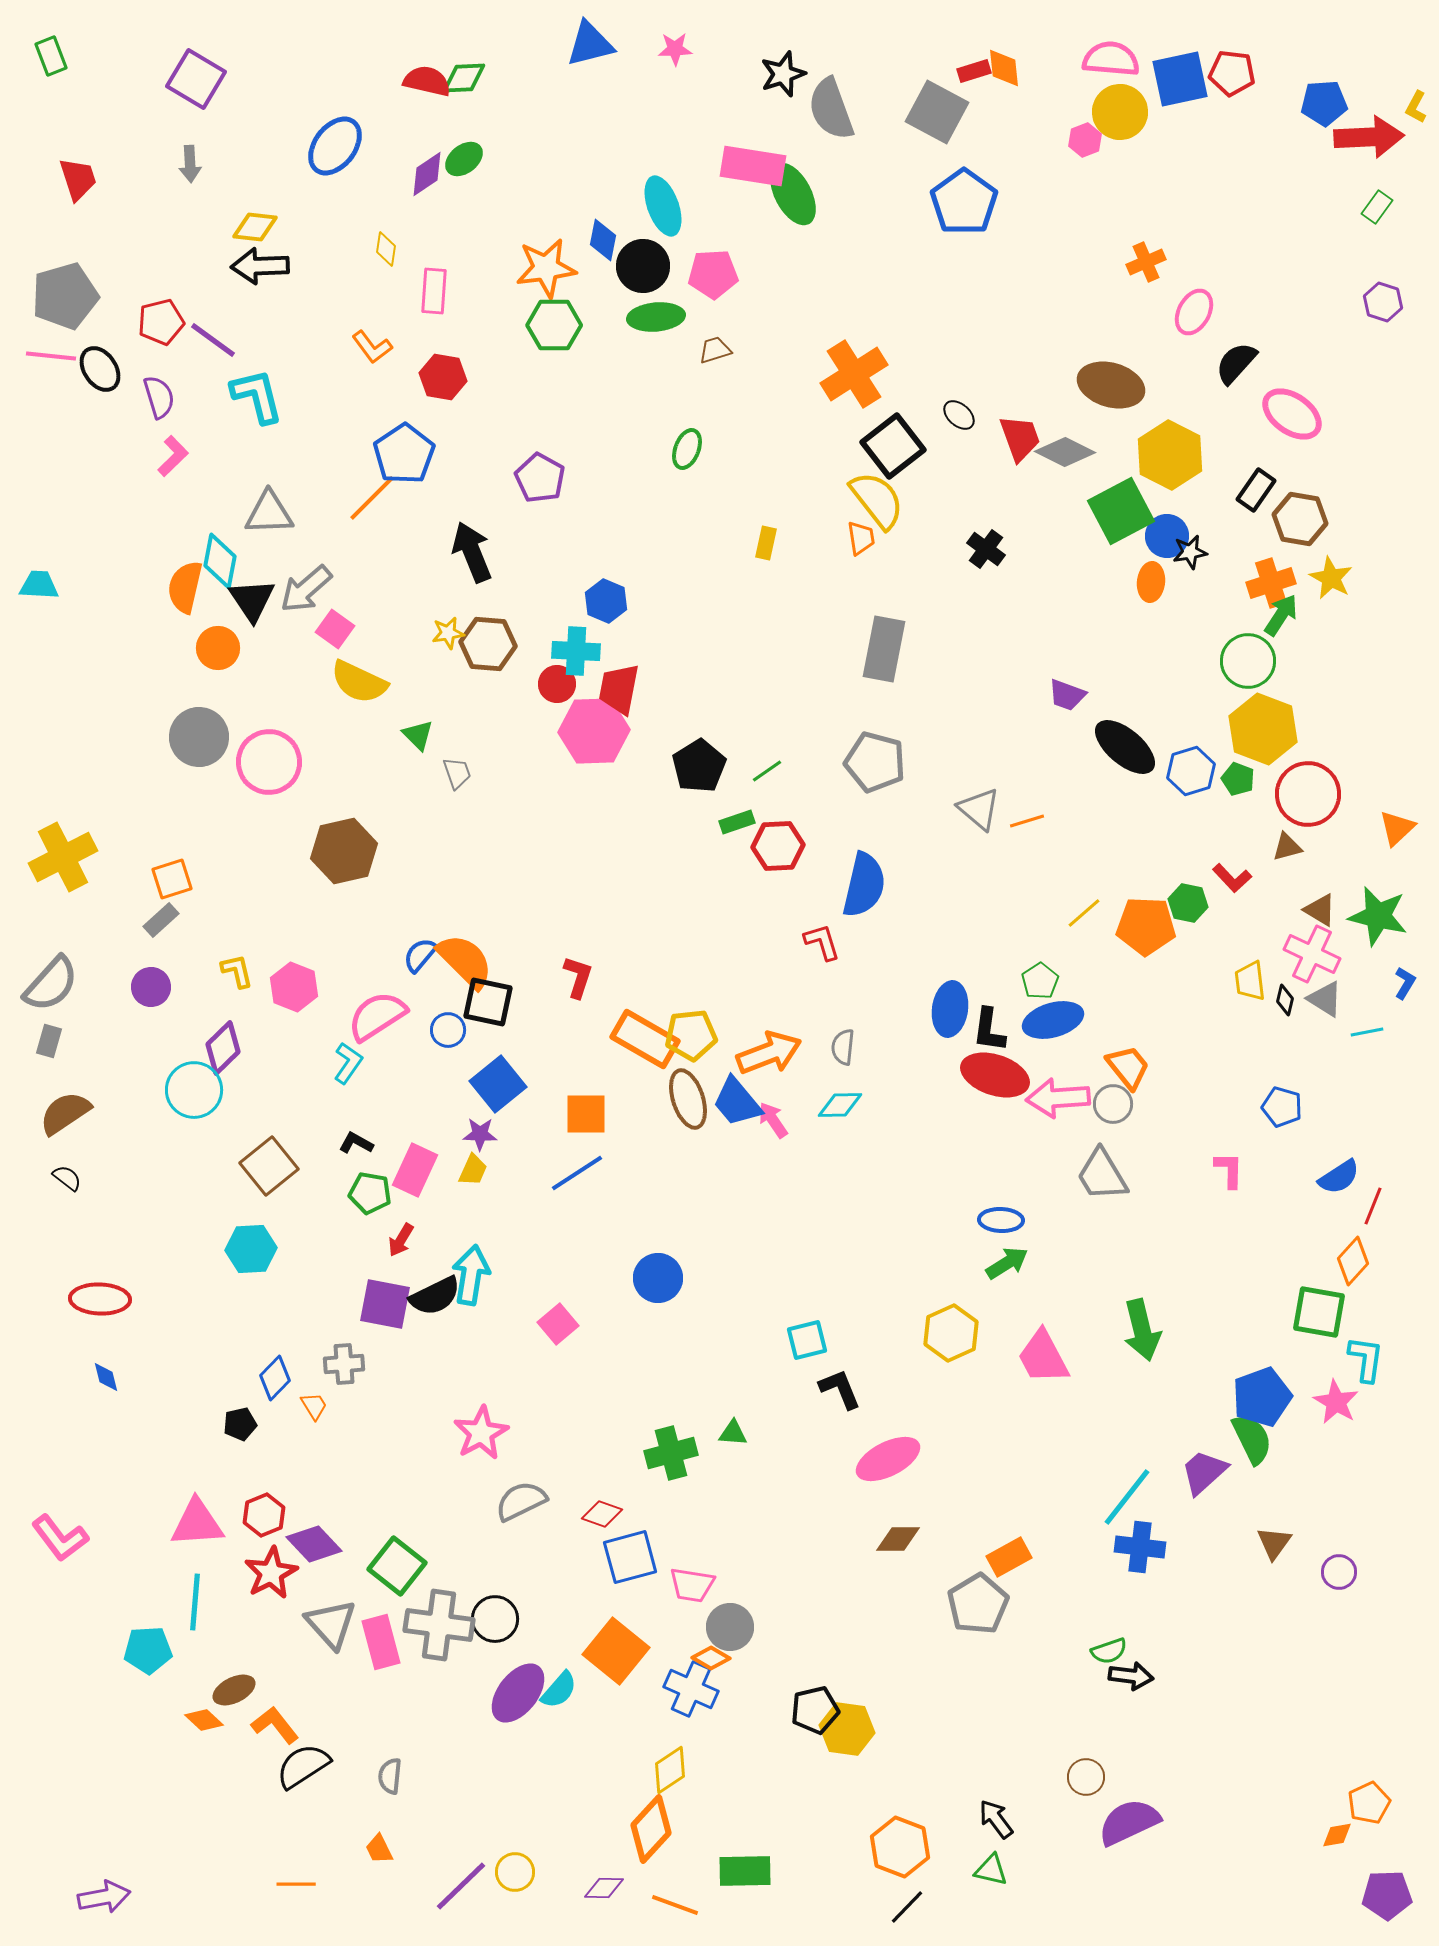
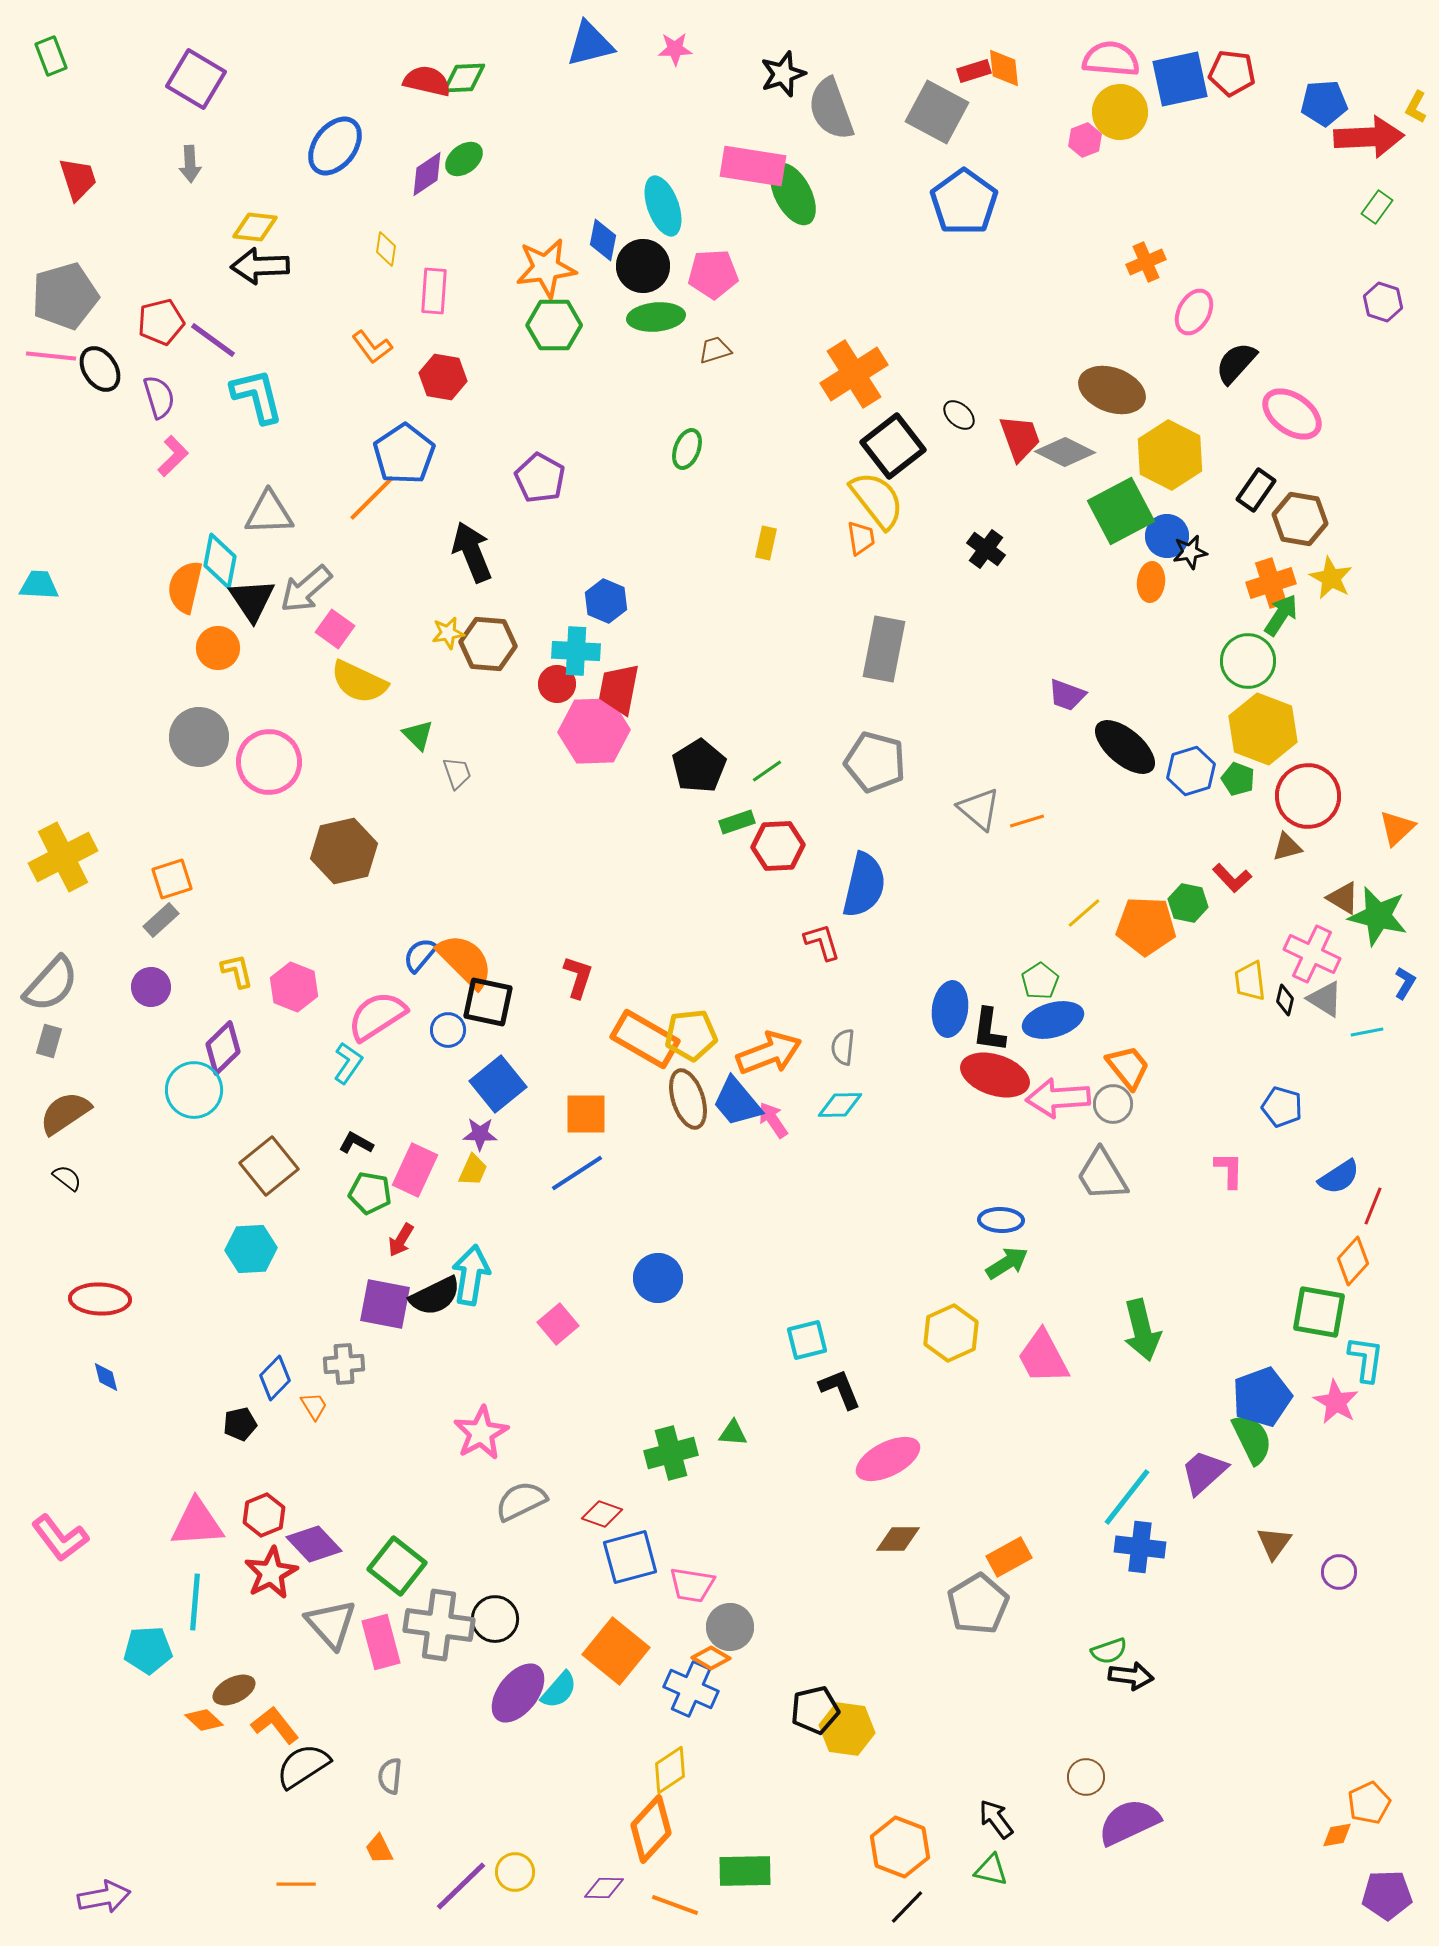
brown ellipse at (1111, 385): moved 1 px right, 5 px down; rotated 4 degrees clockwise
red circle at (1308, 794): moved 2 px down
brown triangle at (1320, 910): moved 23 px right, 12 px up
